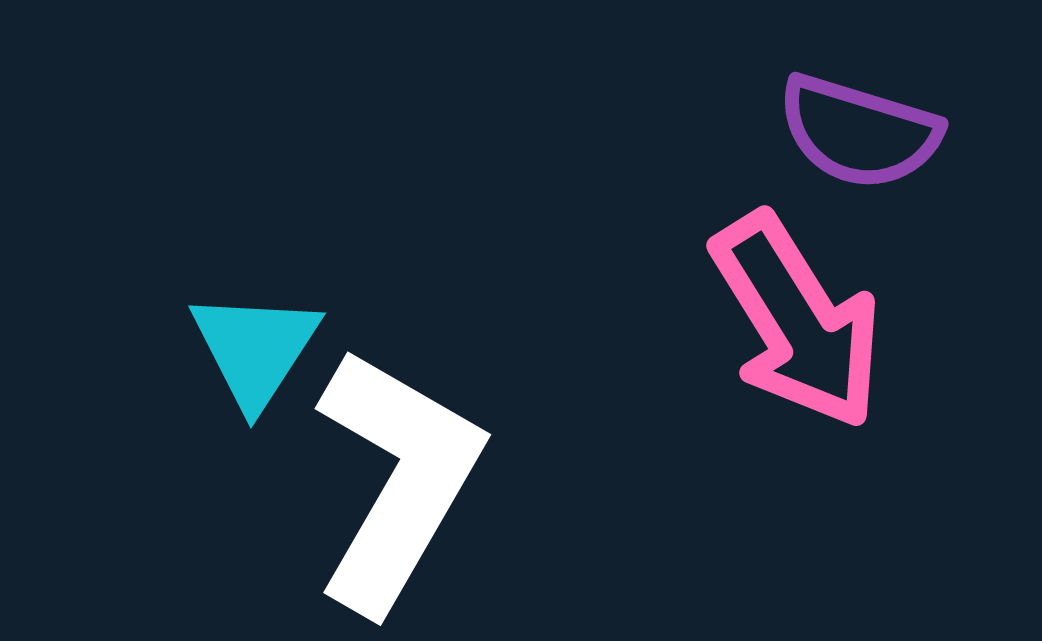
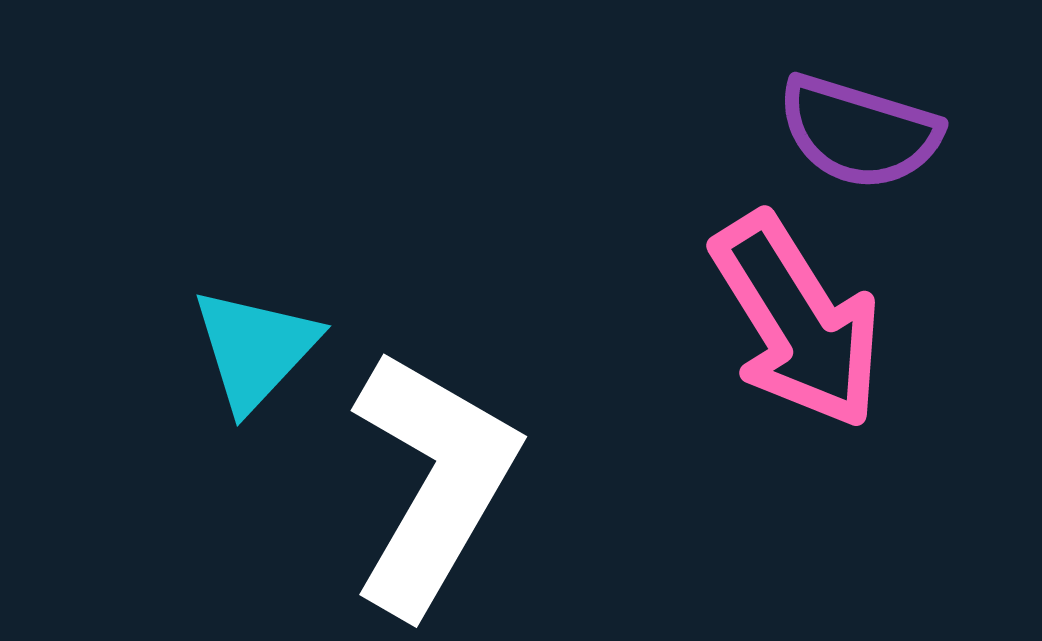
cyan triangle: rotated 10 degrees clockwise
white L-shape: moved 36 px right, 2 px down
